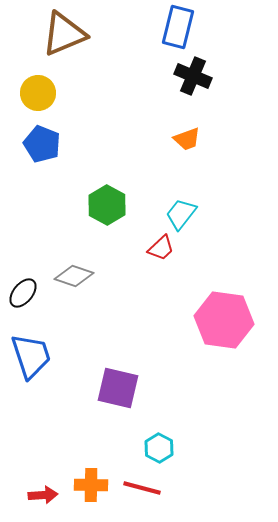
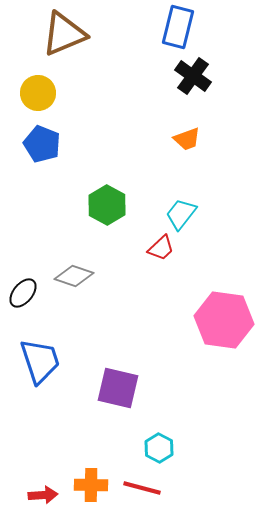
black cross: rotated 12 degrees clockwise
blue trapezoid: moved 9 px right, 5 px down
